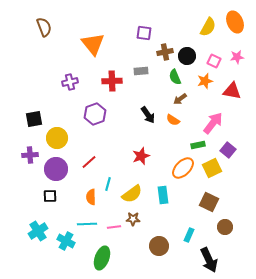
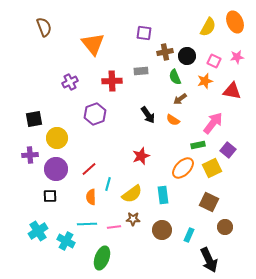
purple cross at (70, 82): rotated 14 degrees counterclockwise
red line at (89, 162): moved 7 px down
brown circle at (159, 246): moved 3 px right, 16 px up
